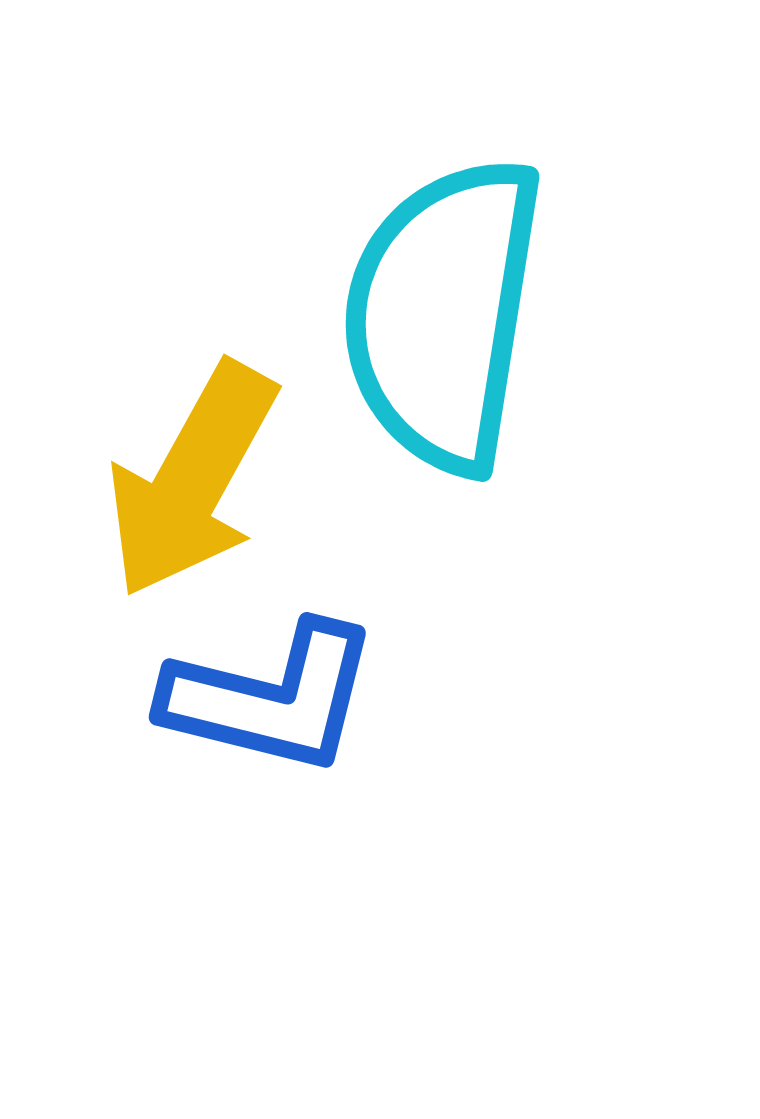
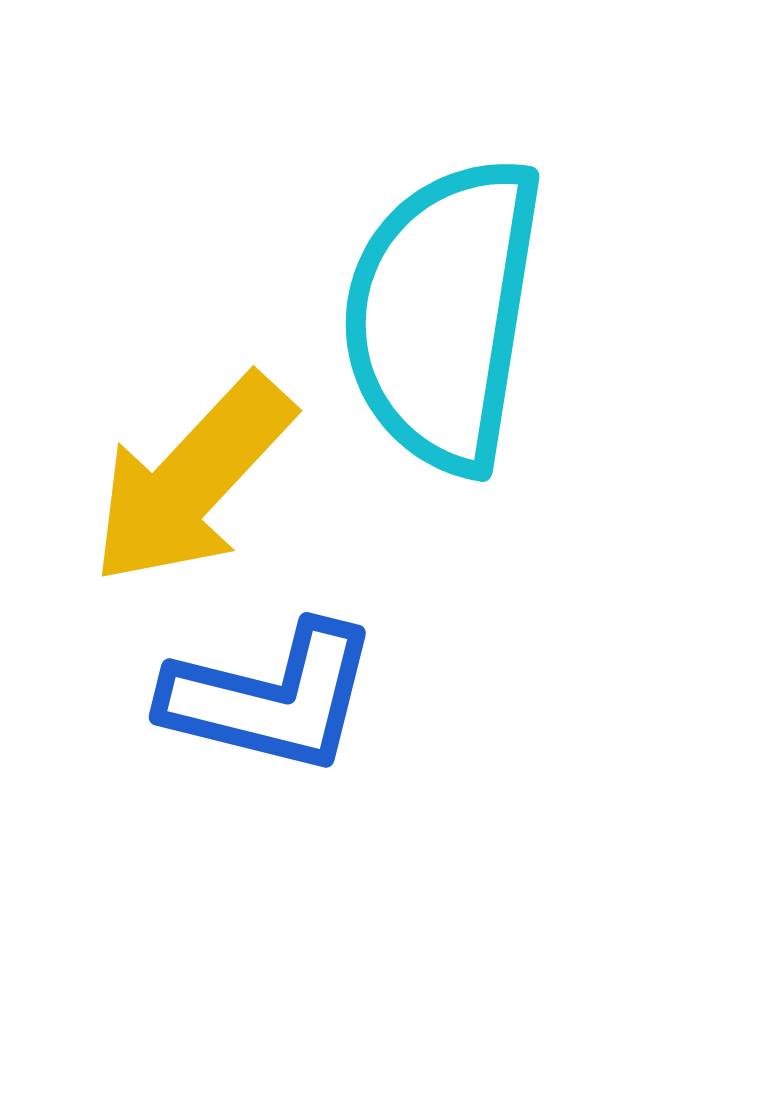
yellow arrow: rotated 14 degrees clockwise
